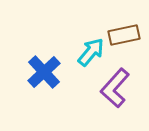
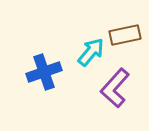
brown rectangle: moved 1 px right
blue cross: rotated 24 degrees clockwise
